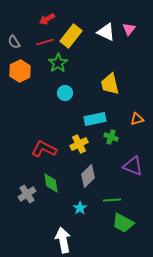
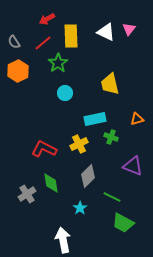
yellow rectangle: rotated 40 degrees counterclockwise
red line: moved 2 px left, 1 px down; rotated 24 degrees counterclockwise
orange hexagon: moved 2 px left
green line: moved 3 px up; rotated 30 degrees clockwise
